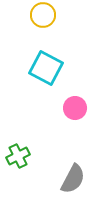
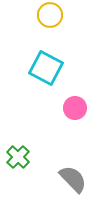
yellow circle: moved 7 px right
green cross: moved 1 px down; rotated 20 degrees counterclockwise
gray semicircle: rotated 72 degrees counterclockwise
